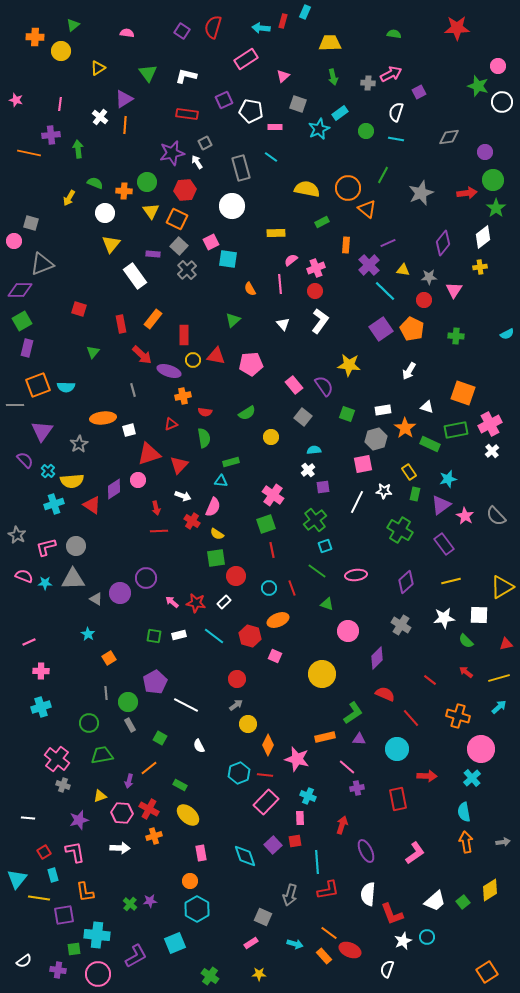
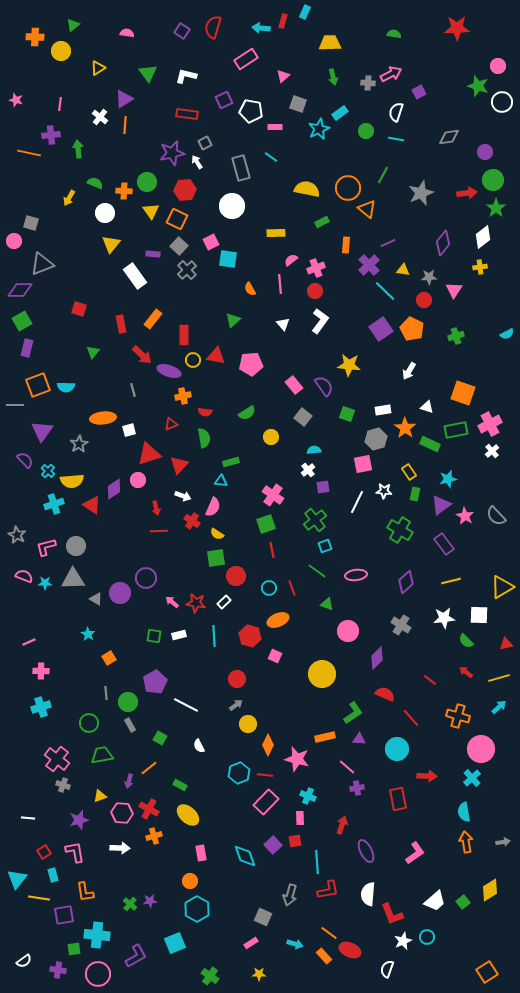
green cross at (456, 336): rotated 21 degrees counterclockwise
cyan line at (214, 636): rotated 50 degrees clockwise
